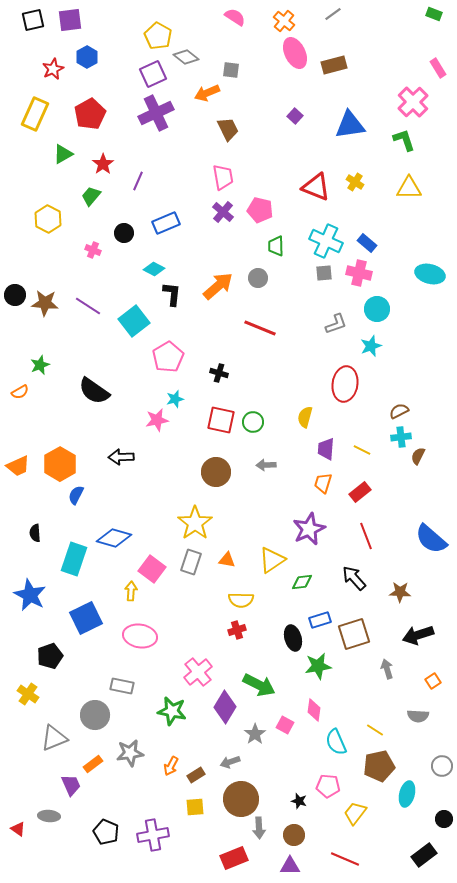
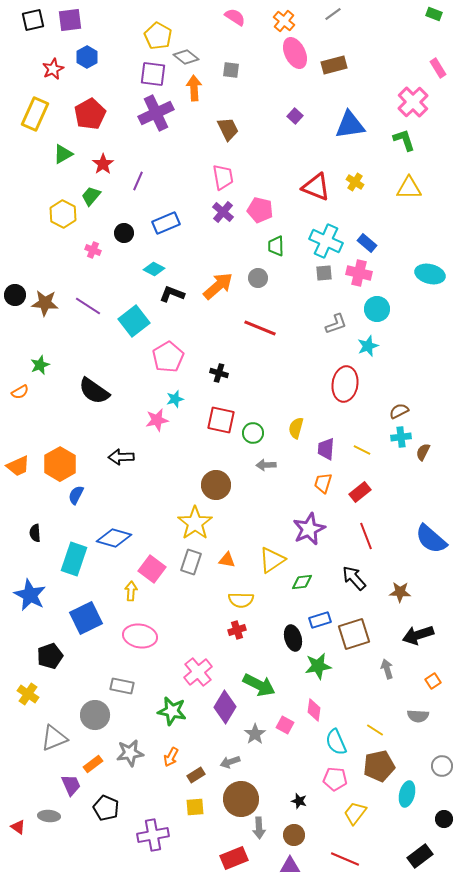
purple square at (153, 74): rotated 32 degrees clockwise
orange arrow at (207, 93): moved 13 px left, 5 px up; rotated 110 degrees clockwise
yellow hexagon at (48, 219): moved 15 px right, 5 px up
black L-shape at (172, 294): rotated 75 degrees counterclockwise
cyan star at (371, 346): moved 3 px left
yellow semicircle at (305, 417): moved 9 px left, 11 px down
green circle at (253, 422): moved 11 px down
brown semicircle at (418, 456): moved 5 px right, 4 px up
brown circle at (216, 472): moved 13 px down
orange arrow at (171, 766): moved 9 px up
pink pentagon at (328, 786): moved 7 px right, 7 px up
red triangle at (18, 829): moved 2 px up
black pentagon at (106, 832): moved 24 px up
black rectangle at (424, 855): moved 4 px left, 1 px down
